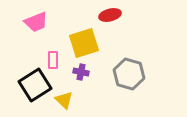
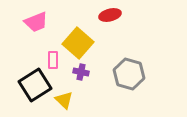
yellow square: moved 6 px left; rotated 32 degrees counterclockwise
